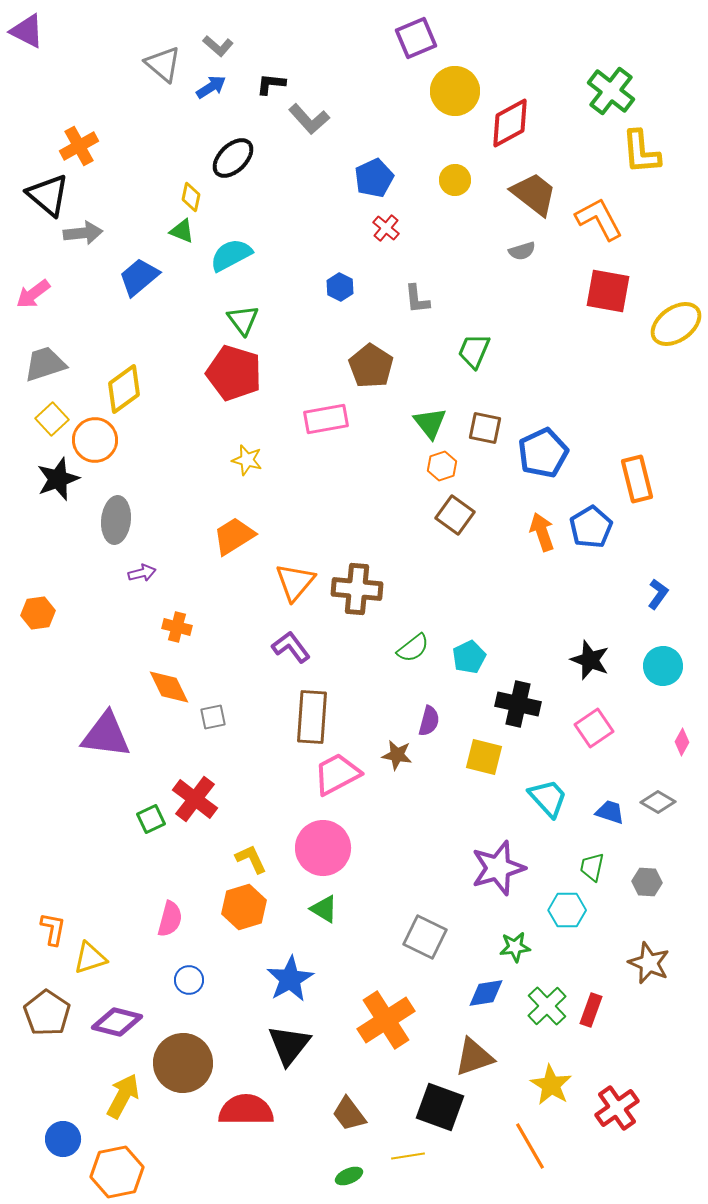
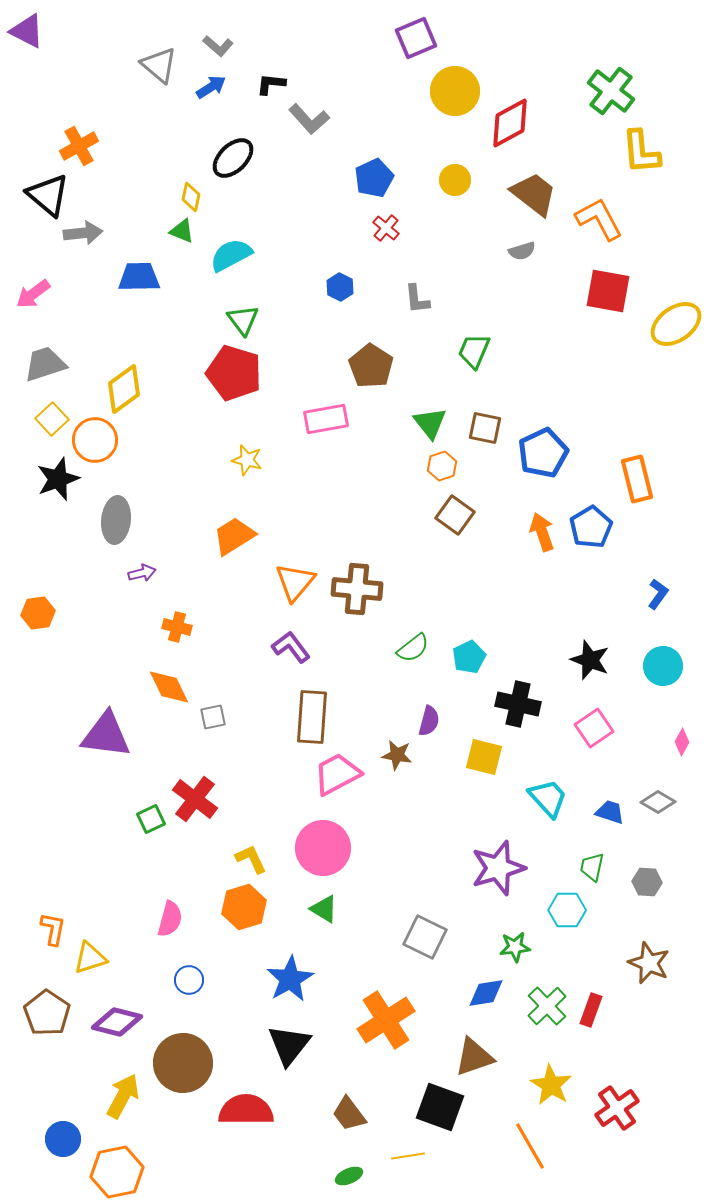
gray triangle at (163, 64): moved 4 px left, 1 px down
blue trapezoid at (139, 277): rotated 39 degrees clockwise
